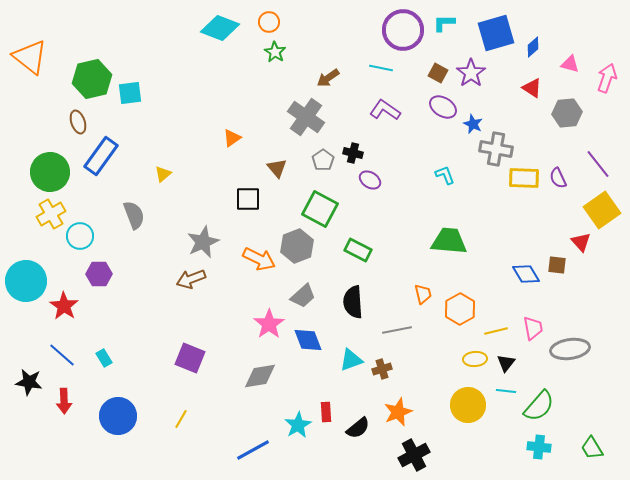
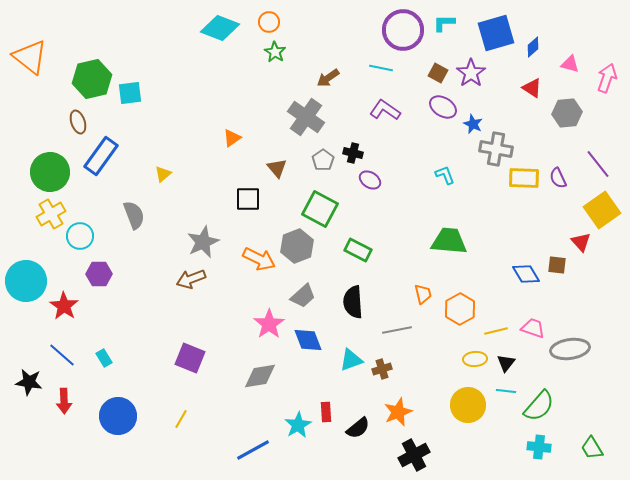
pink trapezoid at (533, 328): rotated 60 degrees counterclockwise
